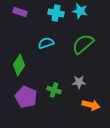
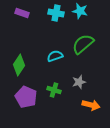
purple rectangle: moved 2 px right, 1 px down
cyan semicircle: moved 9 px right, 13 px down
gray star: rotated 16 degrees counterclockwise
